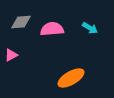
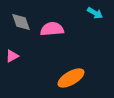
gray diamond: rotated 75 degrees clockwise
cyan arrow: moved 5 px right, 15 px up
pink triangle: moved 1 px right, 1 px down
